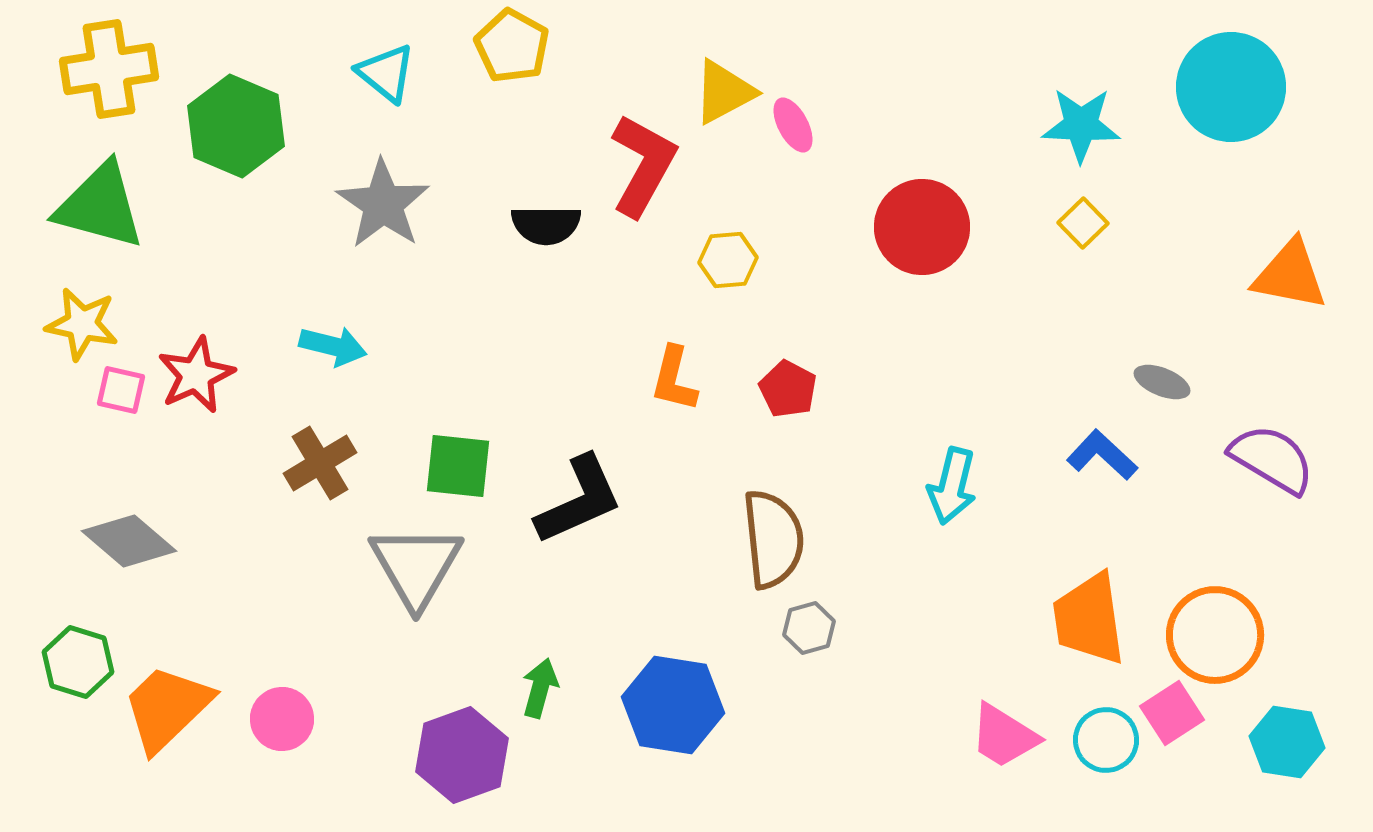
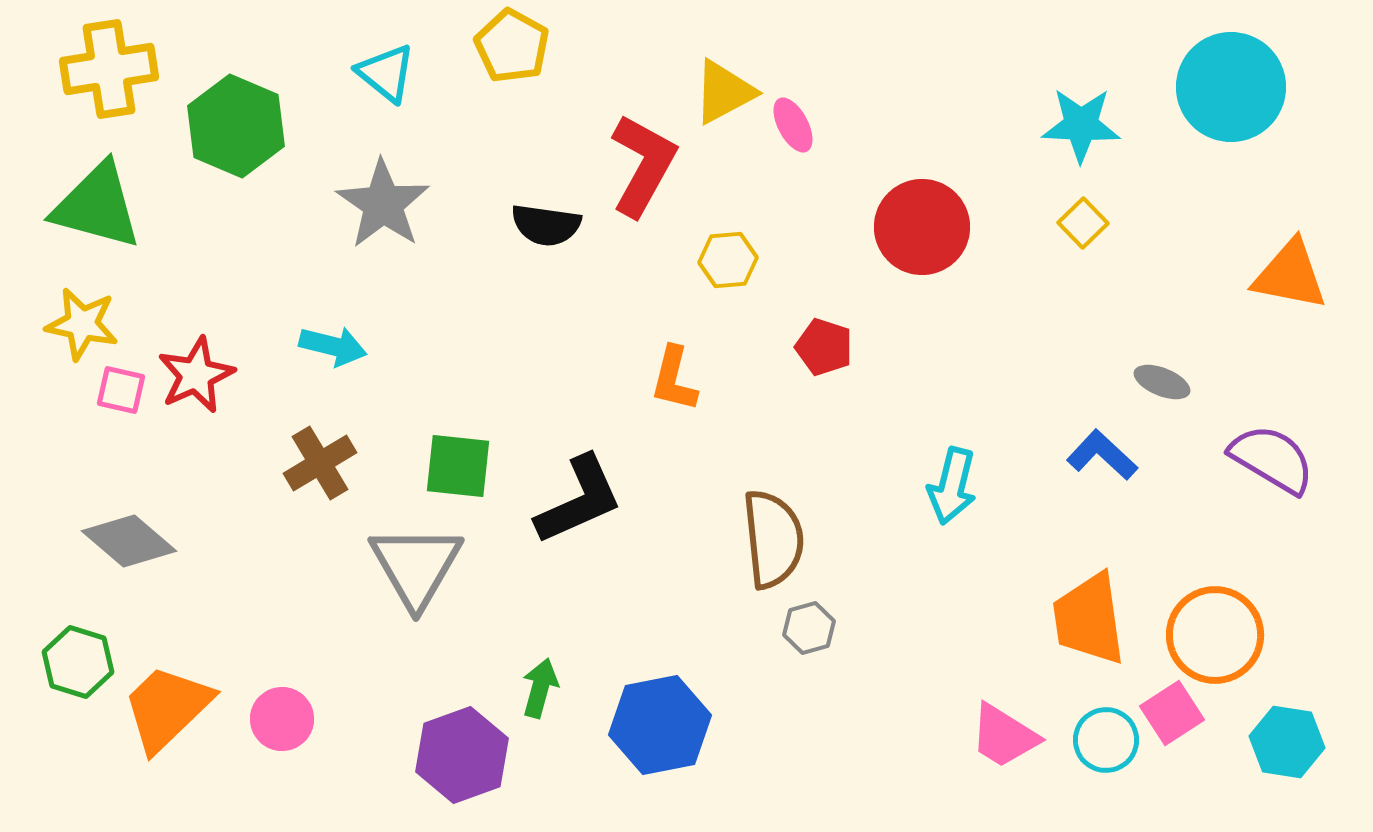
green triangle at (100, 206): moved 3 px left
black semicircle at (546, 225): rotated 8 degrees clockwise
red pentagon at (788, 389): moved 36 px right, 42 px up; rotated 10 degrees counterclockwise
blue hexagon at (673, 705): moved 13 px left, 20 px down; rotated 20 degrees counterclockwise
